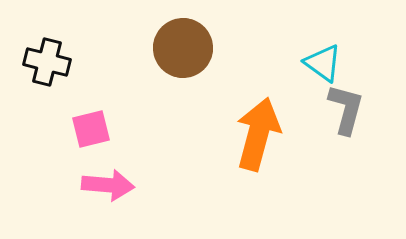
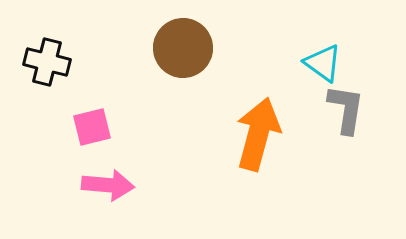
gray L-shape: rotated 6 degrees counterclockwise
pink square: moved 1 px right, 2 px up
